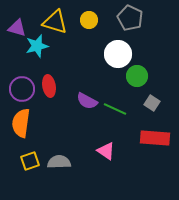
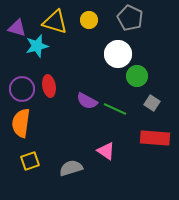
gray semicircle: moved 12 px right, 6 px down; rotated 15 degrees counterclockwise
